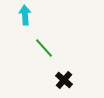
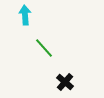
black cross: moved 1 px right, 2 px down
